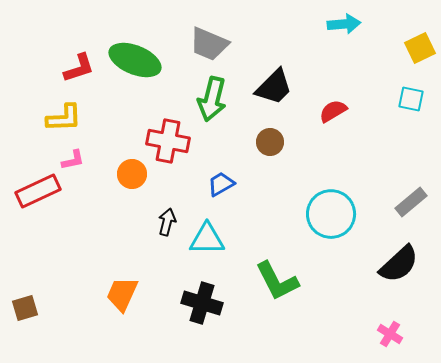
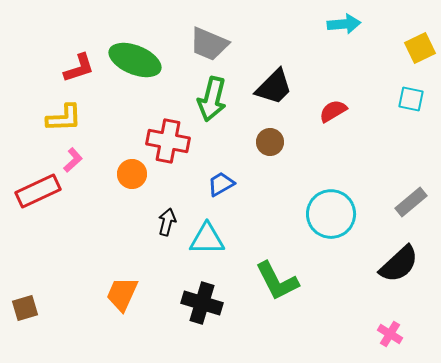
pink L-shape: rotated 30 degrees counterclockwise
